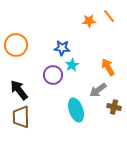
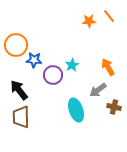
blue star: moved 28 px left, 12 px down
